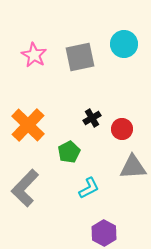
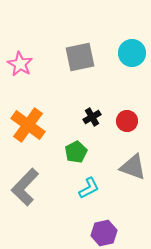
cyan circle: moved 8 px right, 9 px down
pink star: moved 14 px left, 9 px down
black cross: moved 1 px up
orange cross: rotated 8 degrees counterclockwise
red circle: moved 5 px right, 8 px up
green pentagon: moved 7 px right
gray triangle: rotated 24 degrees clockwise
gray L-shape: moved 1 px up
purple hexagon: rotated 20 degrees clockwise
